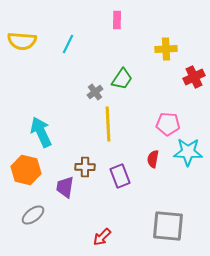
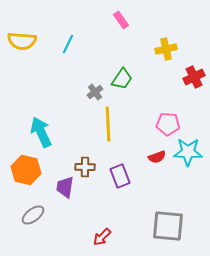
pink rectangle: moved 4 px right; rotated 36 degrees counterclockwise
yellow cross: rotated 10 degrees counterclockwise
red semicircle: moved 4 px right, 2 px up; rotated 120 degrees counterclockwise
